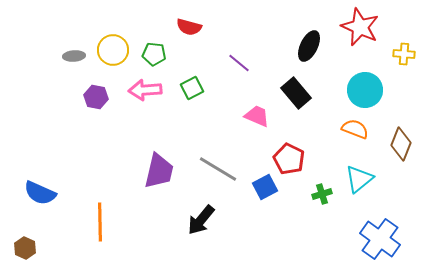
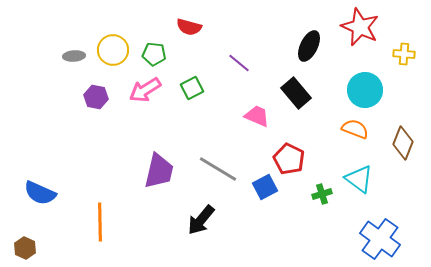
pink arrow: rotated 28 degrees counterclockwise
brown diamond: moved 2 px right, 1 px up
cyan triangle: rotated 44 degrees counterclockwise
